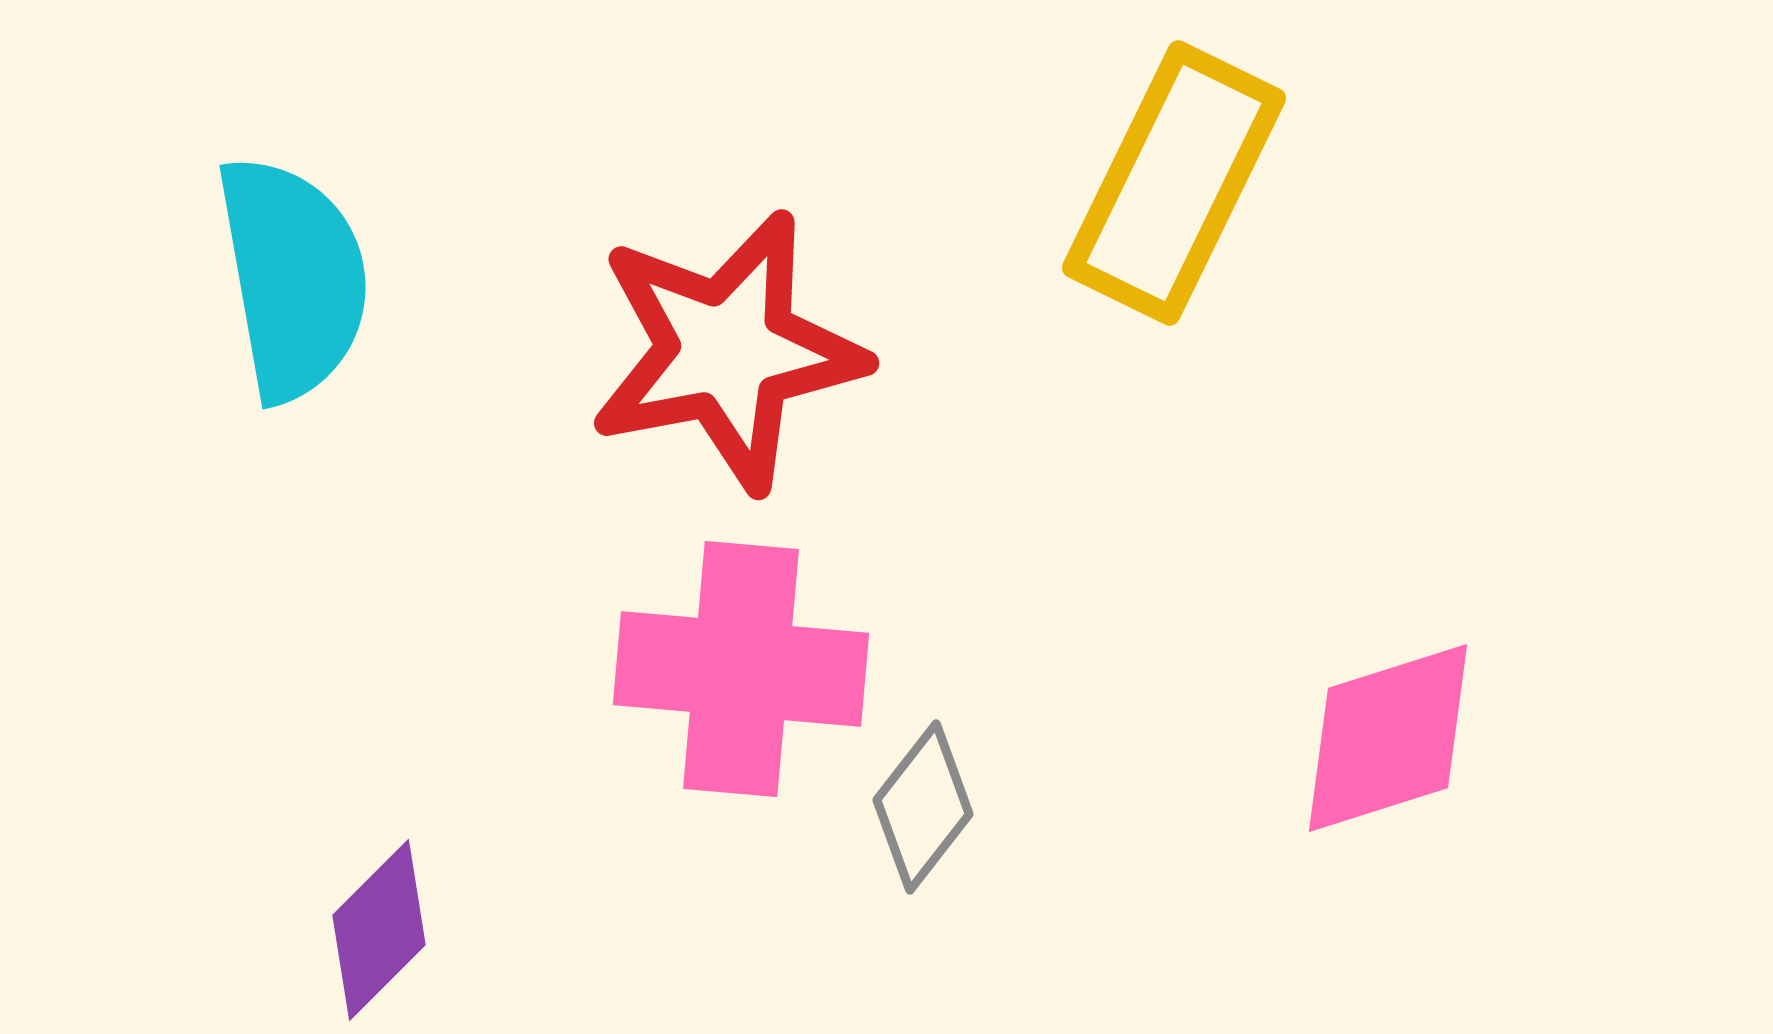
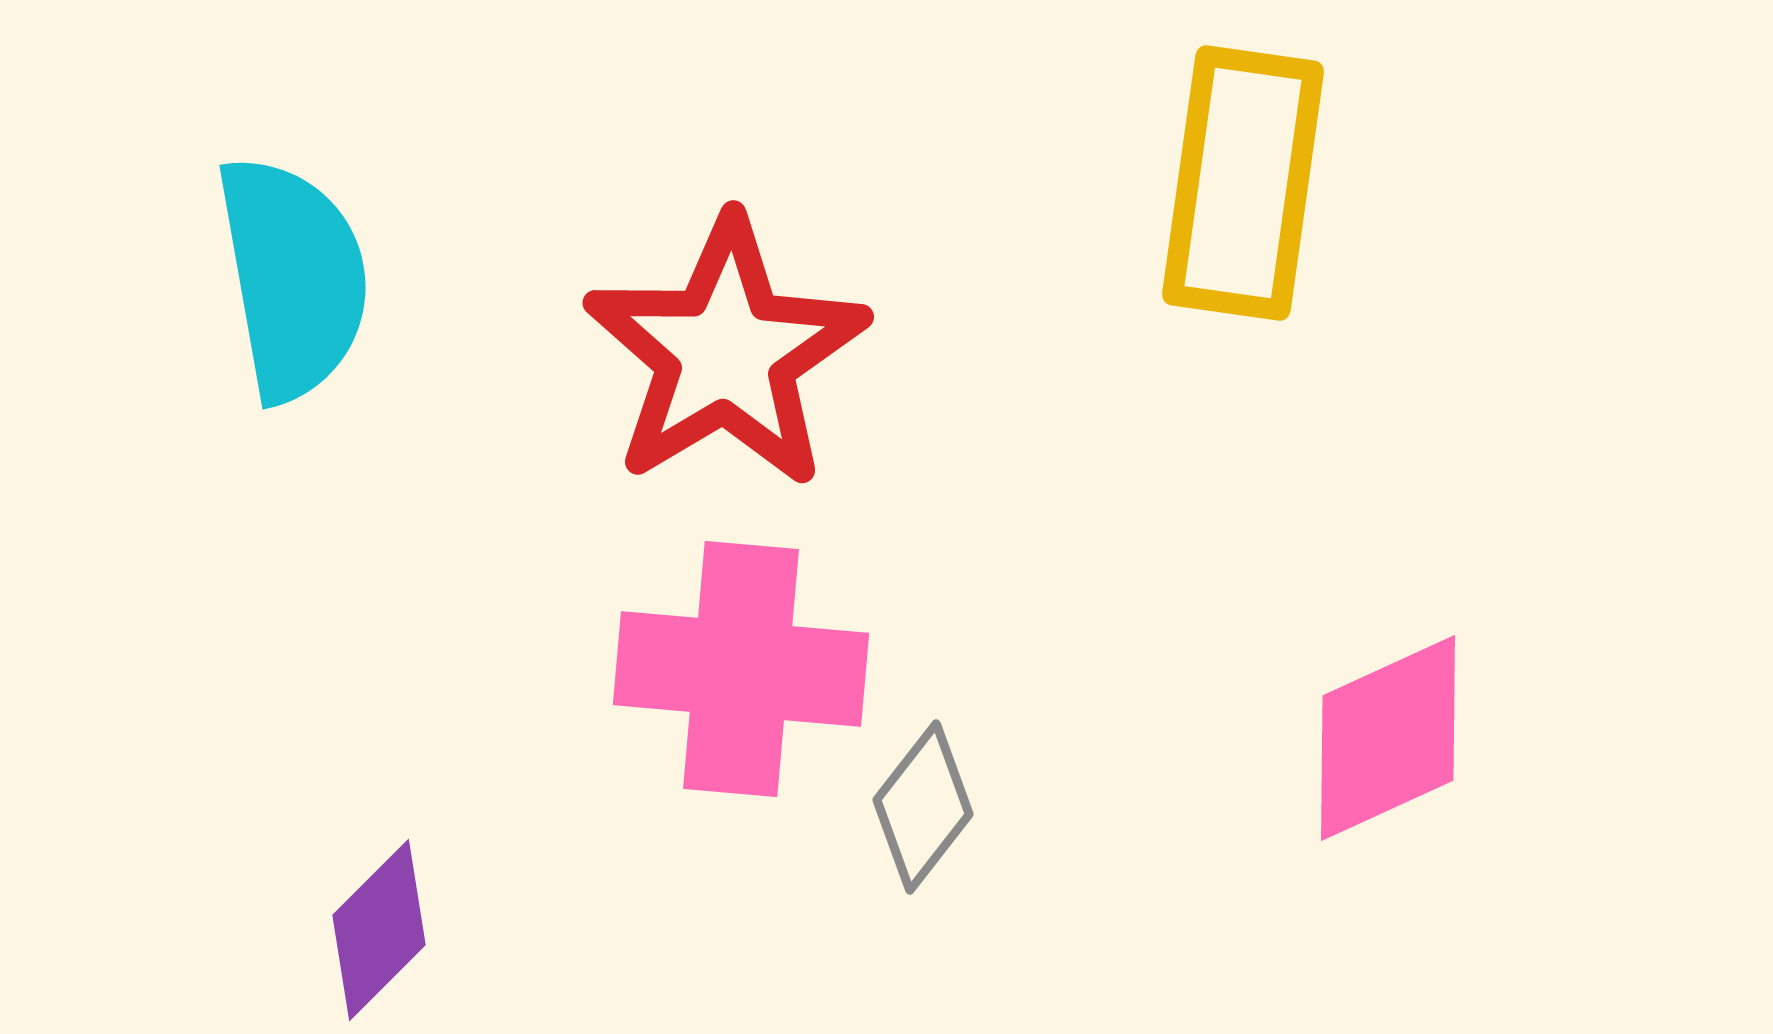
yellow rectangle: moved 69 px right; rotated 18 degrees counterclockwise
red star: moved 1 px left, 2 px down; rotated 20 degrees counterclockwise
pink diamond: rotated 7 degrees counterclockwise
